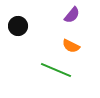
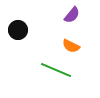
black circle: moved 4 px down
